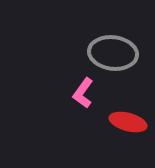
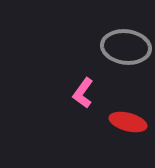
gray ellipse: moved 13 px right, 6 px up
